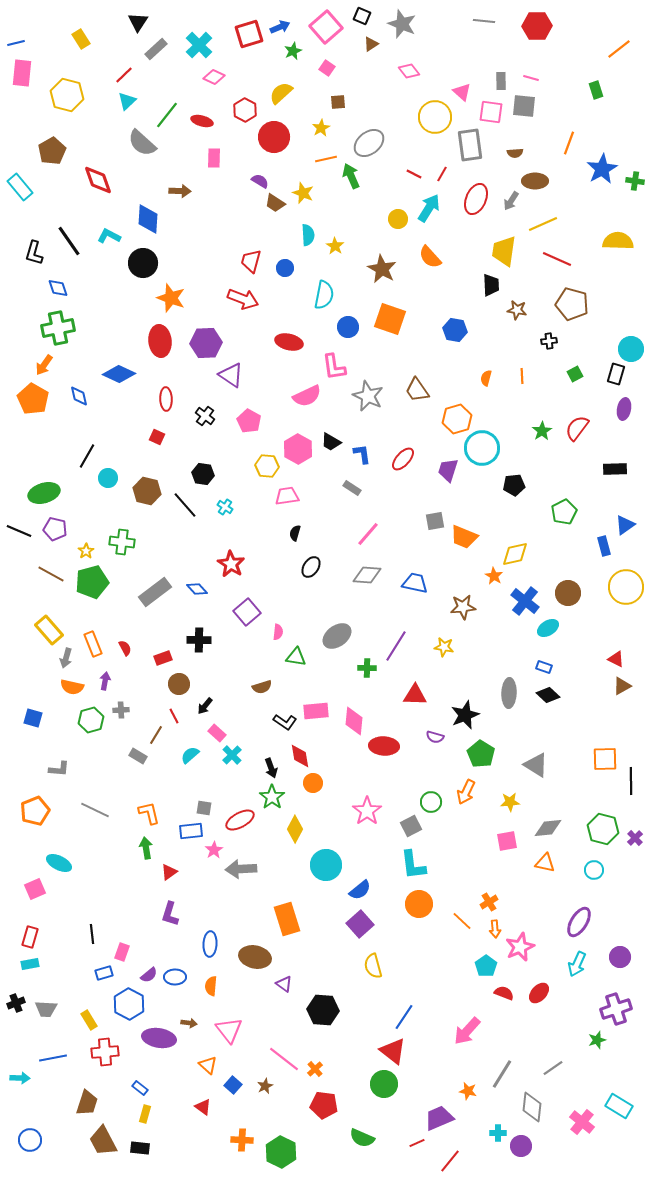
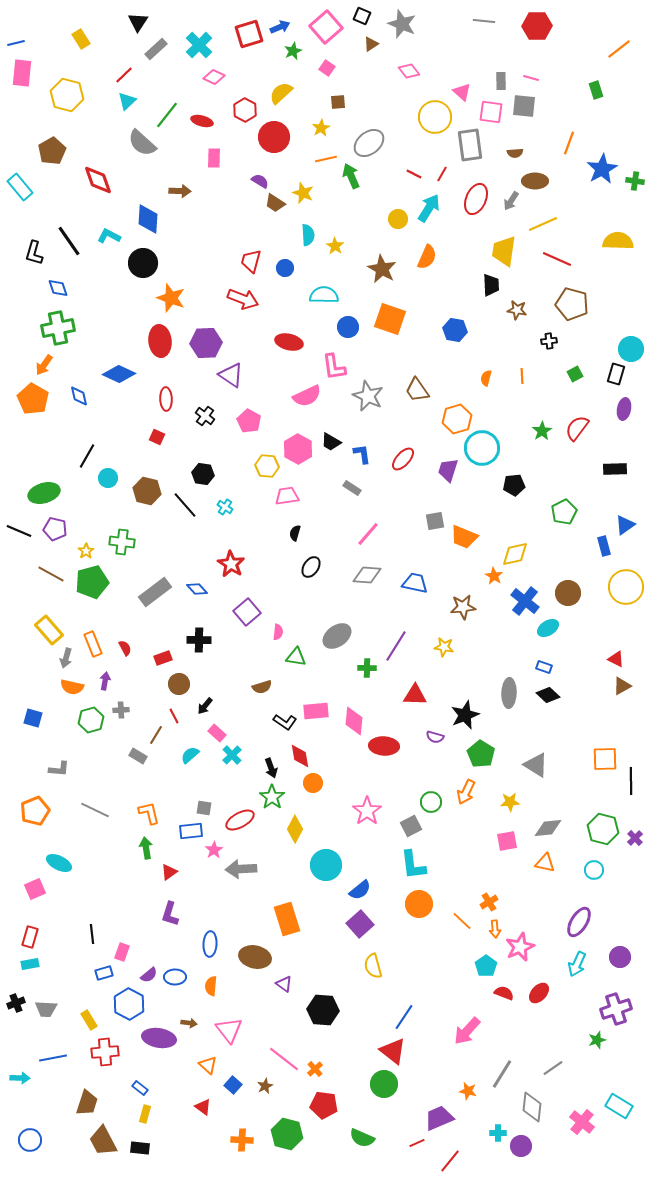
orange semicircle at (430, 257): moved 3 px left; rotated 115 degrees counterclockwise
cyan semicircle at (324, 295): rotated 100 degrees counterclockwise
green hexagon at (281, 1152): moved 6 px right, 18 px up; rotated 12 degrees counterclockwise
